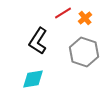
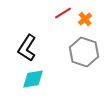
orange cross: moved 1 px down
black L-shape: moved 11 px left, 7 px down
